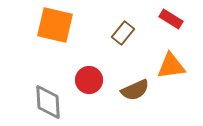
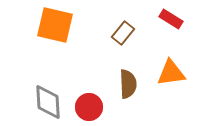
orange triangle: moved 7 px down
red circle: moved 27 px down
brown semicircle: moved 7 px left, 6 px up; rotated 68 degrees counterclockwise
